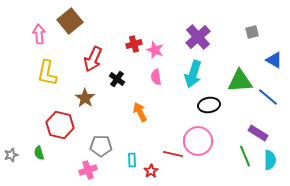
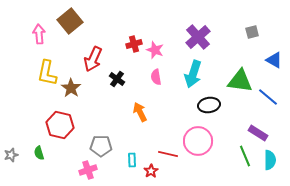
green triangle: rotated 12 degrees clockwise
brown star: moved 14 px left, 10 px up
red line: moved 5 px left
